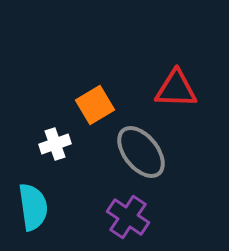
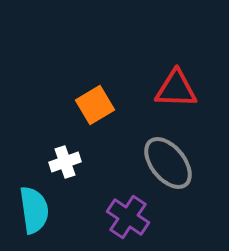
white cross: moved 10 px right, 18 px down
gray ellipse: moved 27 px right, 11 px down
cyan semicircle: moved 1 px right, 3 px down
